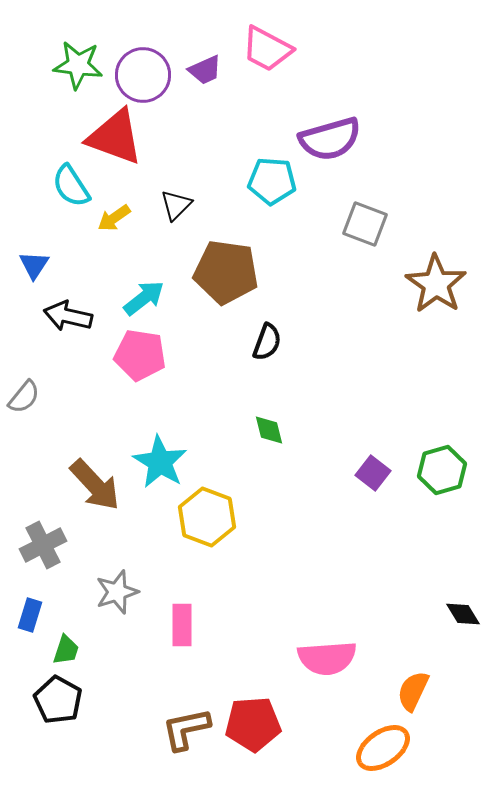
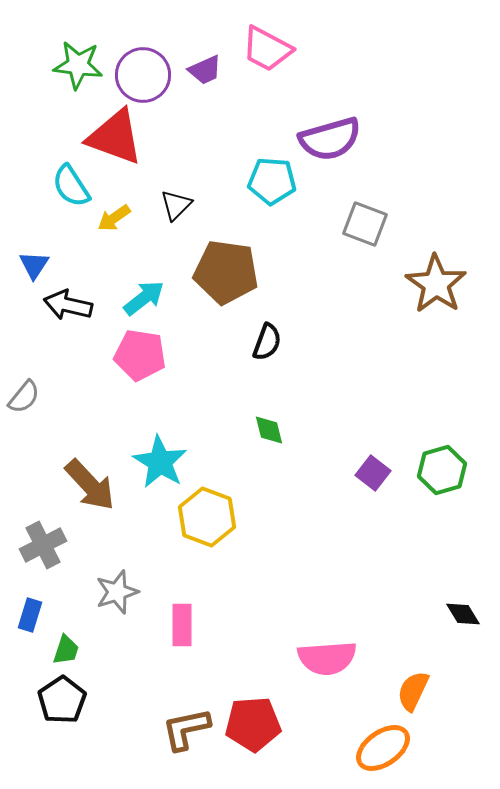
black arrow: moved 11 px up
brown arrow: moved 5 px left
black pentagon: moved 4 px right; rotated 9 degrees clockwise
